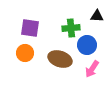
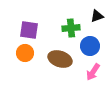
black triangle: rotated 24 degrees counterclockwise
purple square: moved 1 px left, 2 px down
blue circle: moved 3 px right, 1 px down
pink arrow: moved 1 px right, 3 px down
